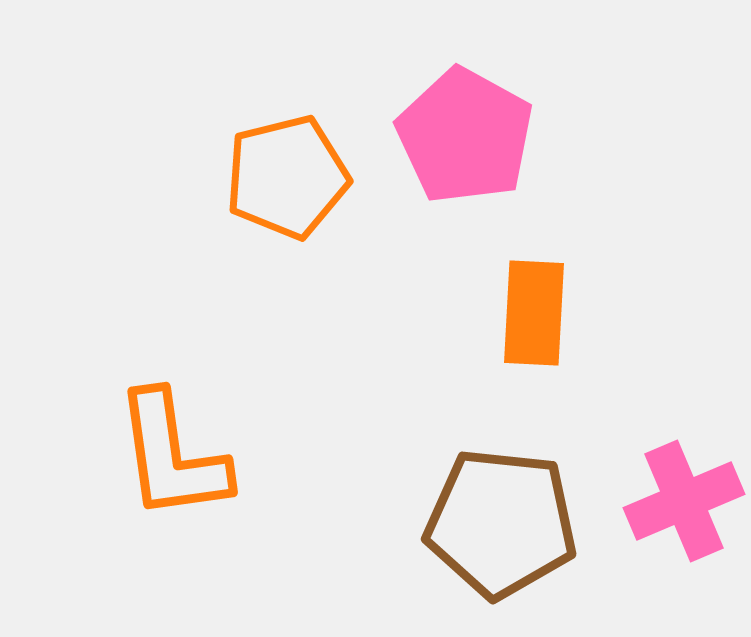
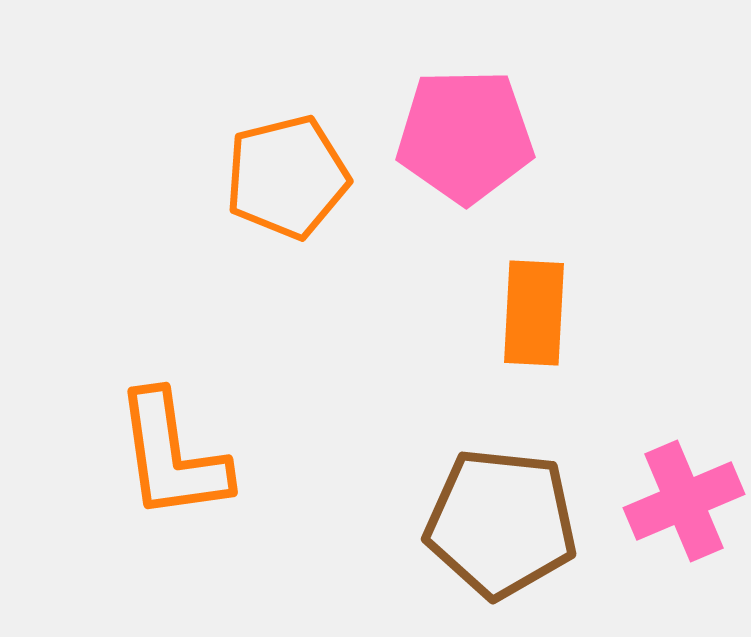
pink pentagon: rotated 30 degrees counterclockwise
